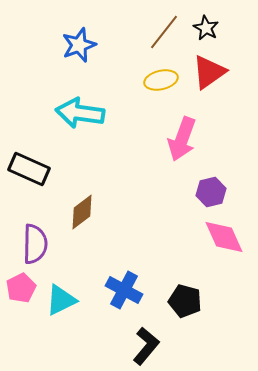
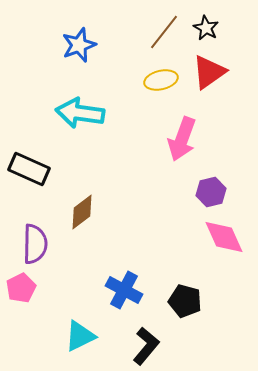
cyan triangle: moved 19 px right, 36 px down
